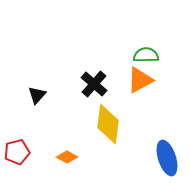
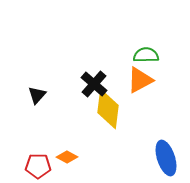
yellow diamond: moved 15 px up
red pentagon: moved 21 px right, 14 px down; rotated 15 degrees clockwise
blue ellipse: moved 1 px left
